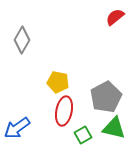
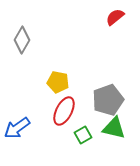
gray pentagon: moved 2 px right, 3 px down; rotated 8 degrees clockwise
red ellipse: rotated 16 degrees clockwise
